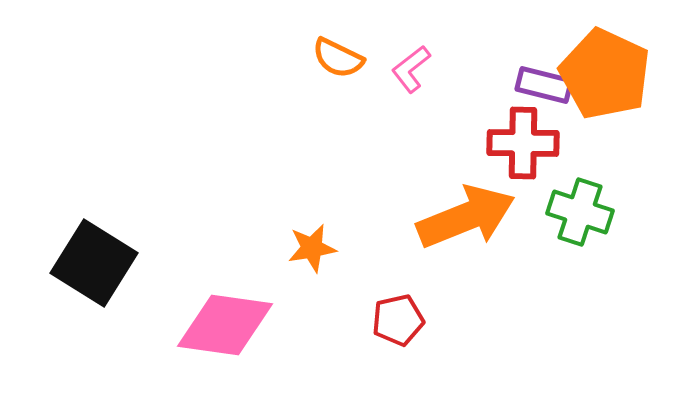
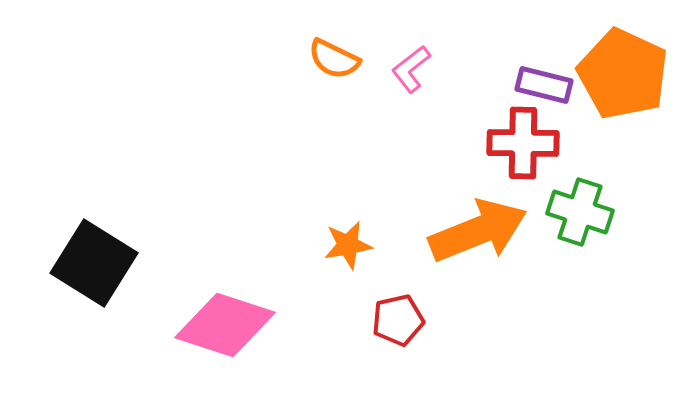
orange semicircle: moved 4 px left, 1 px down
orange pentagon: moved 18 px right
orange arrow: moved 12 px right, 14 px down
orange star: moved 36 px right, 3 px up
pink diamond: rotated 10 degrees clockwise
